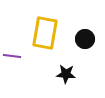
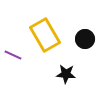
yellow rectangle: moved 2 px down; rotated 40 degrees counterclockwise
purple line: moved 1 px right, 1 px up; rotated 18 degrees clockwise
